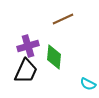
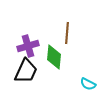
brown line: moved 4 px right, 14 px down; rotated 60 degrees counterclockwise
